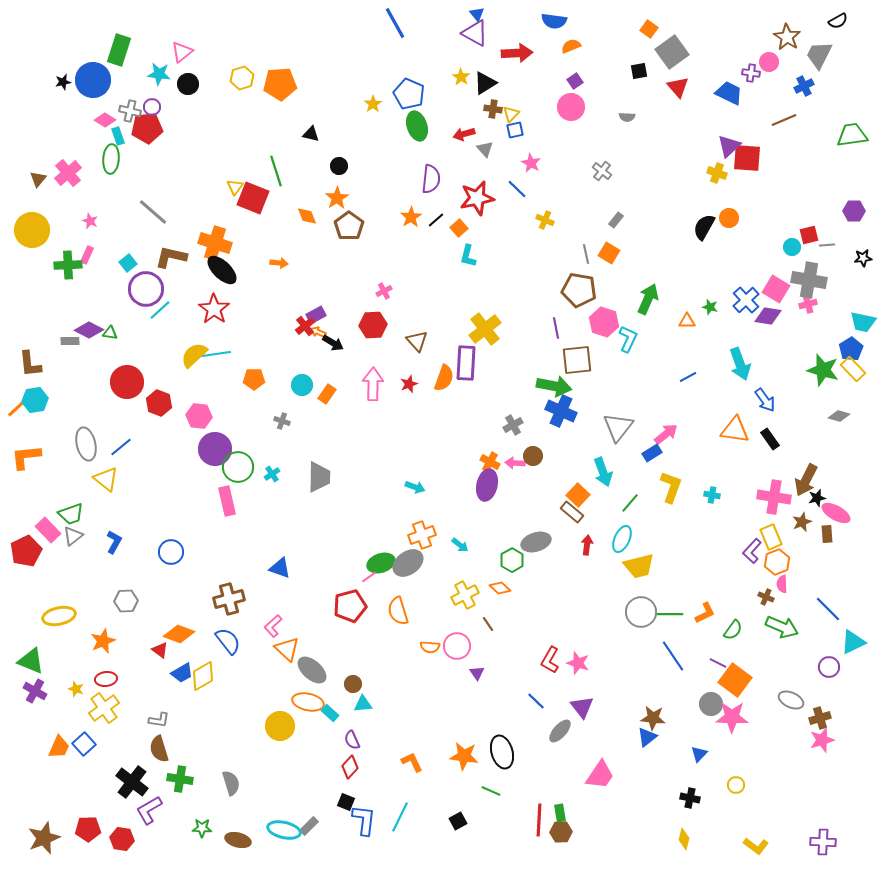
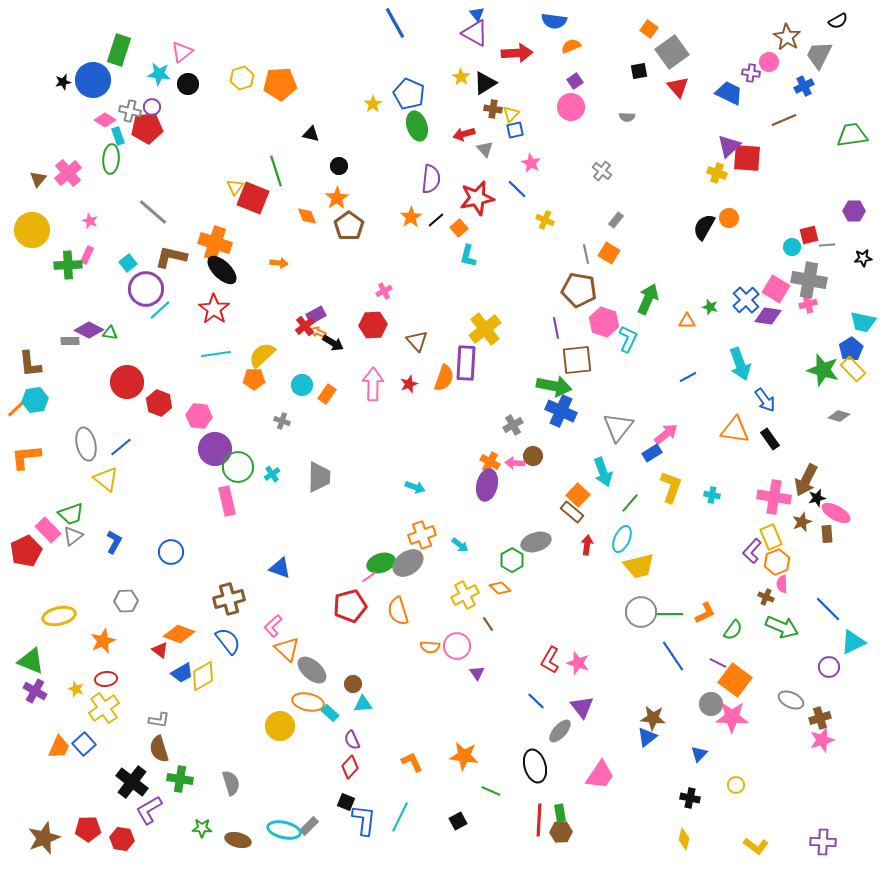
yellow semicircle at (194, 355): moved 68 px right
black ellipse at (502, 752): moved 33 px right, 14 px down
